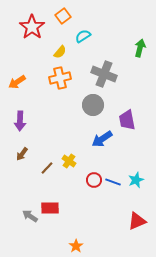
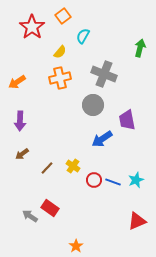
cyan semicircle: rotated 28 degrees counterclockwise
brown arrow: rotated 16 degrees clockwise
yellow cross: moved 4 px right, 5 px down
red rectangle: rotated 36 degrees clockwise
